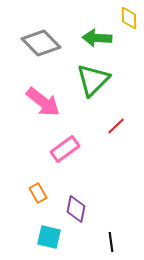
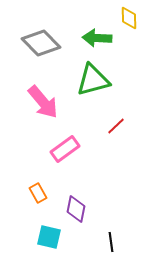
green triangle: rotated 30 degrees clockwise
pink arrow: rotated 12 degrees clockwise
